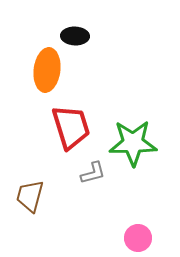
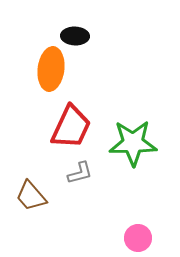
orange ellipse: moved 4 px right, 1 px up
red trapezoid: rotated 42 degrees clockwise
gray L-shape: moved 13 px left
brown trapezoid: moved 1 px right; rotated 56 degrees counterclockwise
